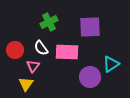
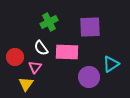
red circle: moved 7 px down
pink triangle: moved 2 px right, 1 px down
purple circle: moved 1 px left
